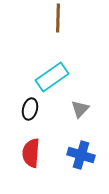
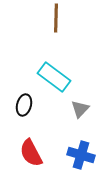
brown line: moved 2 px left
cyan rectangle: moved 2 px right; rotated 72 degrees clockwise
black ellipse: moved 6 px left, 4 px up
red semicircle: rotated 32 degrees counterclockwise
